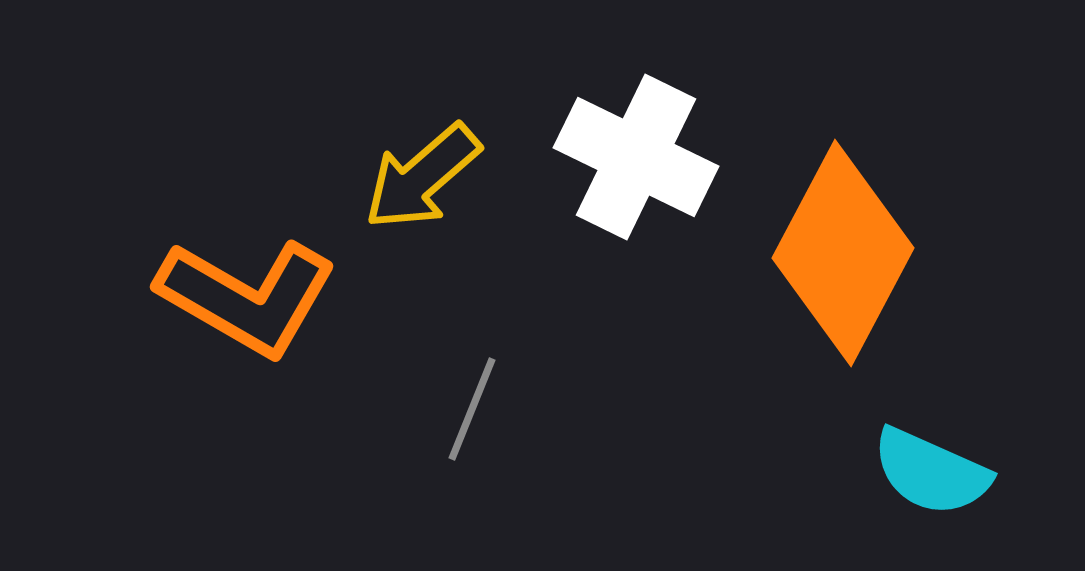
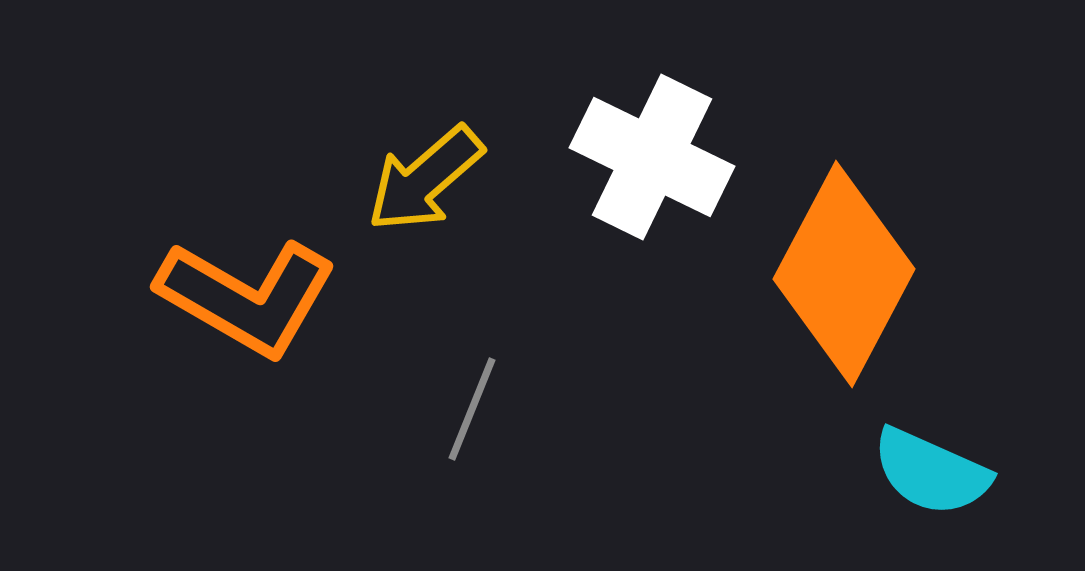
white cross: moved 16 px right
yellow arrow: moved 3 px right, 2 px down
orange diamond: moved 1 px right, 21 px down
